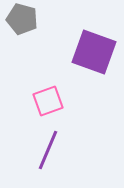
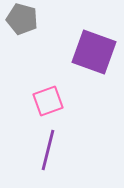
purple line: rotated 9 degrees counterclockwise
